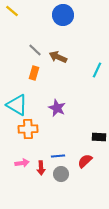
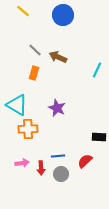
yellow line: moved 11 px right
